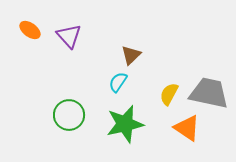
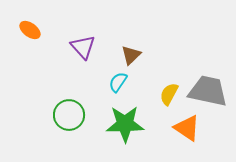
purple triangle: moved 14 px right, 11 px down
gray trapezoid: moved 1 px left, 2 px up
green star: rotated 12 degrees clockwise
